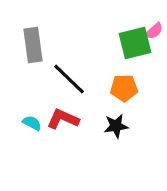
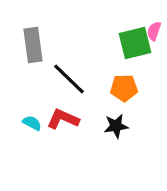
pink semicircle: rotated 150 degrees clockwise
